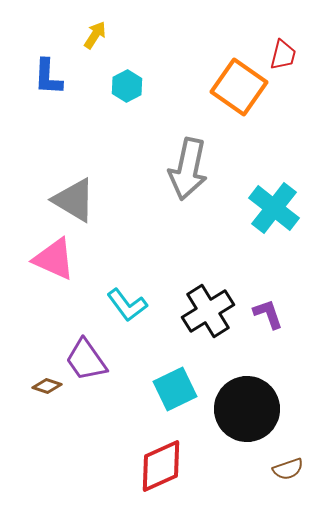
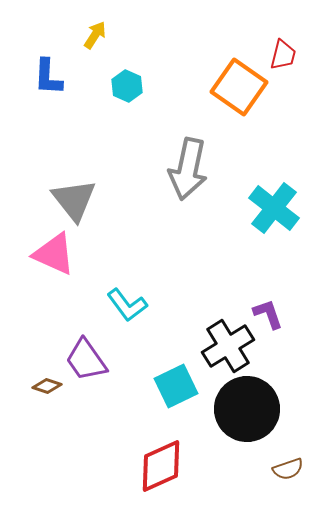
cyan hexagon: rotated 8 degrees counterclockwise
gray triangle: rotated 21 degrees clockwise
pink triangle: moved 5 px up
black cross: moved 20 px right, 35 px down
cyan square: moved 1 px right, 3 px up
